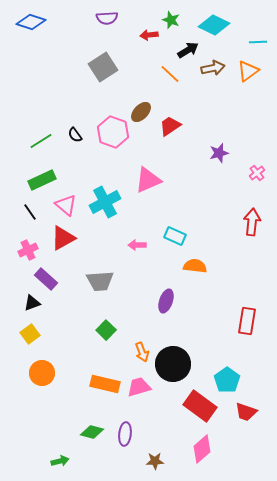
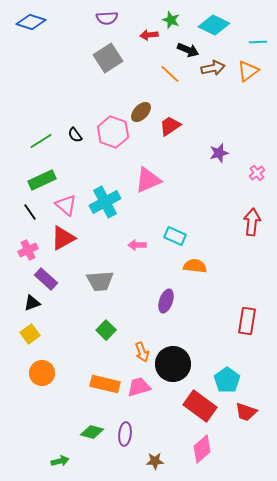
black arrow at (188, 50): rotated 55 degrees clockwise
gray square at (103, 67): moved 5 px right, 9 px up
